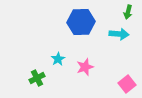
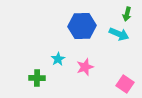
green arrow: moved 1 px left, 2 px down
blue hexagon: moved 1 px right, 4 px down
cyan arrow: rotated 18 degrees clockwise
green cross: rotated 28 degrees clockwise
pink square: moved 2 px left; rotated 18 degrees counterclockwise
